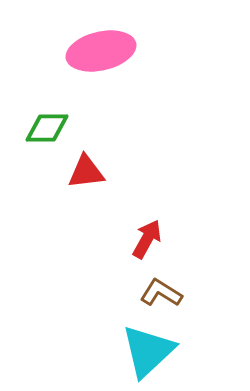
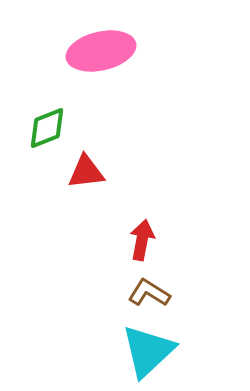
green diamond: rotated 21 degrees counterclockwise
red arrow: moved 5 px left, 1 px down; rotated 18 degrees counterclockwise
brown L-shape: moved 12 px left
